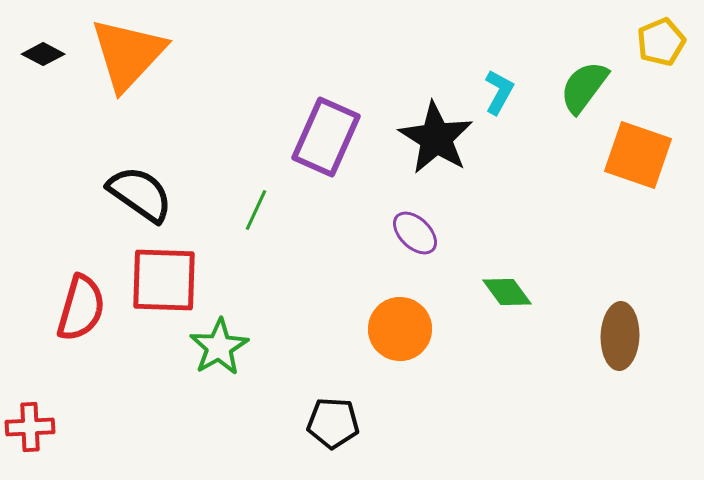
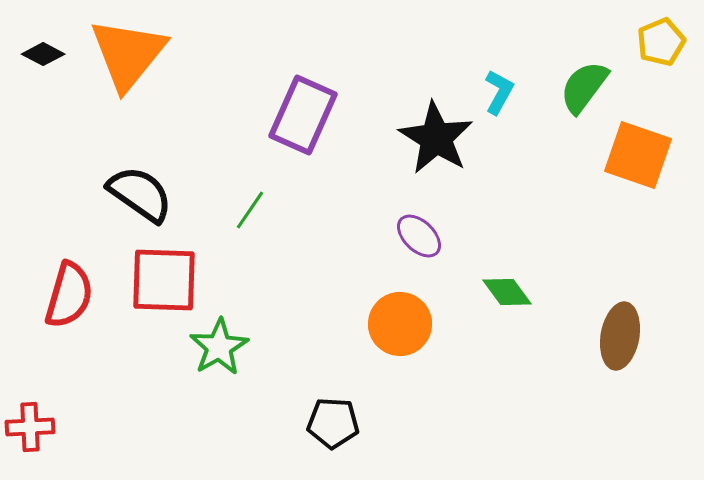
orange triangle: rotated 4 degrees counterclockwise
purple rectangle: moved 23 px left, 22 px up
green line: moved 6 px left; rotated 9 degrees clockwise
purple ellipse: moved 4 px right, 3 px down
red semicircle: moved 12 px left, 13 px up
orange circle: moved 5 px up
brown ellipse: rotated 8 degrees clockwise
